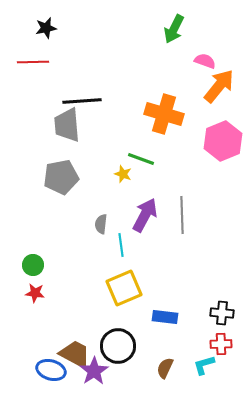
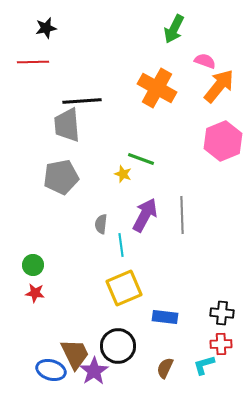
orange cross: moved 7 px left, 26 px up; rotated 12 degrees clockwise
brown trapezoid: rotated 36 degrees clockwise
